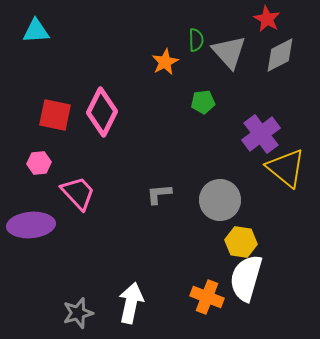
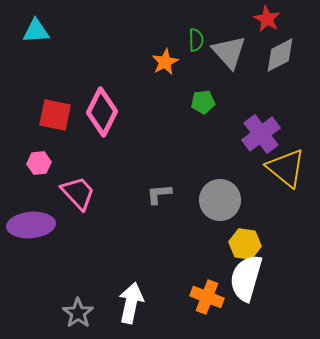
yellow hexagon: moved 4 px right, 2 px down
gray star: rotated 20 degrees counterclockwise
